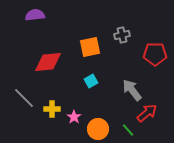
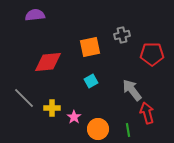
red pentagon: moved 3 px left
yellow cross: moved 1 px up
red arrow: rotated 65 degrees counterclockwise
green line: rotated 32 degrees clockwise
